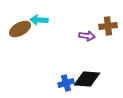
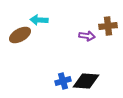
brown ellipse: moved 6 px down
black diamond: moved 1 px left, 2 px down
blue cross: moved 3 px left, 2 px up
